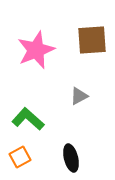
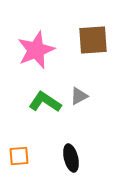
brown square: moved 1 px right
green L-shape: moved 17 px right, 17 px up; rotated 8 degrees counterclockwise
orange square: moved 1 px left, 1 px up; rotated 25 degrees clockwise
